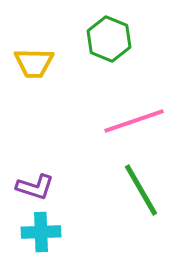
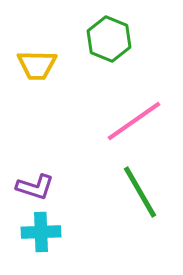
yellow trapezoid: moved 3 px right, 2 px down
pink line: rotated 16 degrees counterclockwise
green line: moved 1 px left, 2 px down
